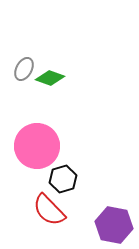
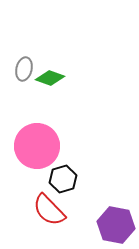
gray ellipse: rotated 15 degrees counterclockwise
purple hexagon: moved 2 px right
